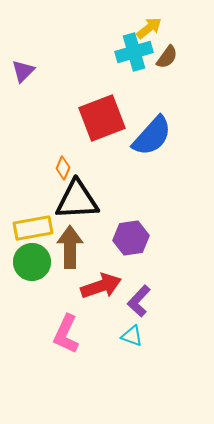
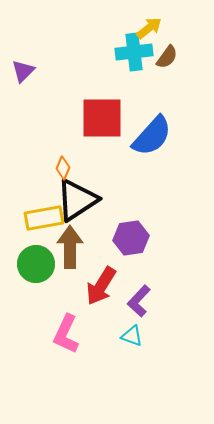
cyan cross: rotated 9 degrees clockwise
red square: rotated 21 degrees clockwise
black triangle: rotated 30 degrees counterclockwise
yellow rectangle: moved 11 px right, 10 px up
green circle: moved 4 px right, 2 px down
red arrow: rotated 141 degrees clockwise
